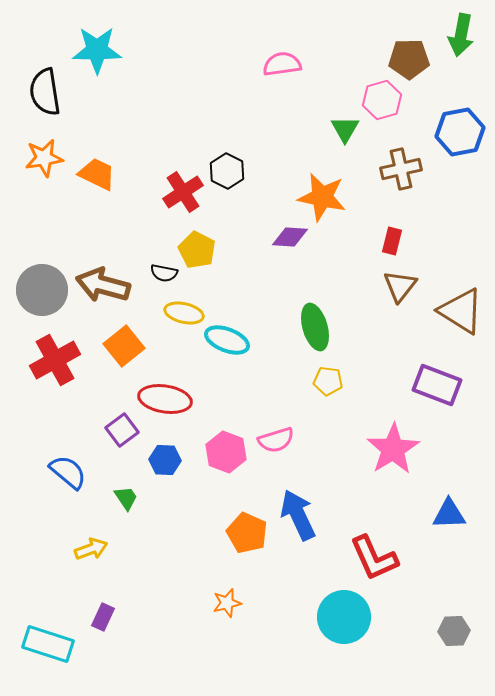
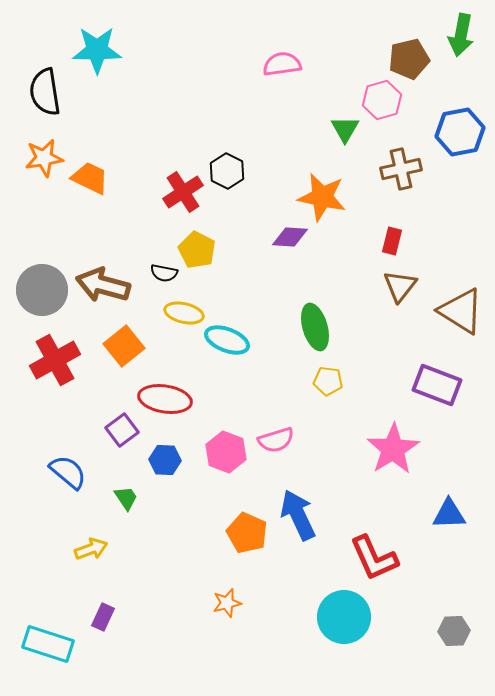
brown pentagon at (409, 59): rotated 12 degrees counterclockwise
orange trapezoid at (97, 174): moved 7 px left, 4 px down
